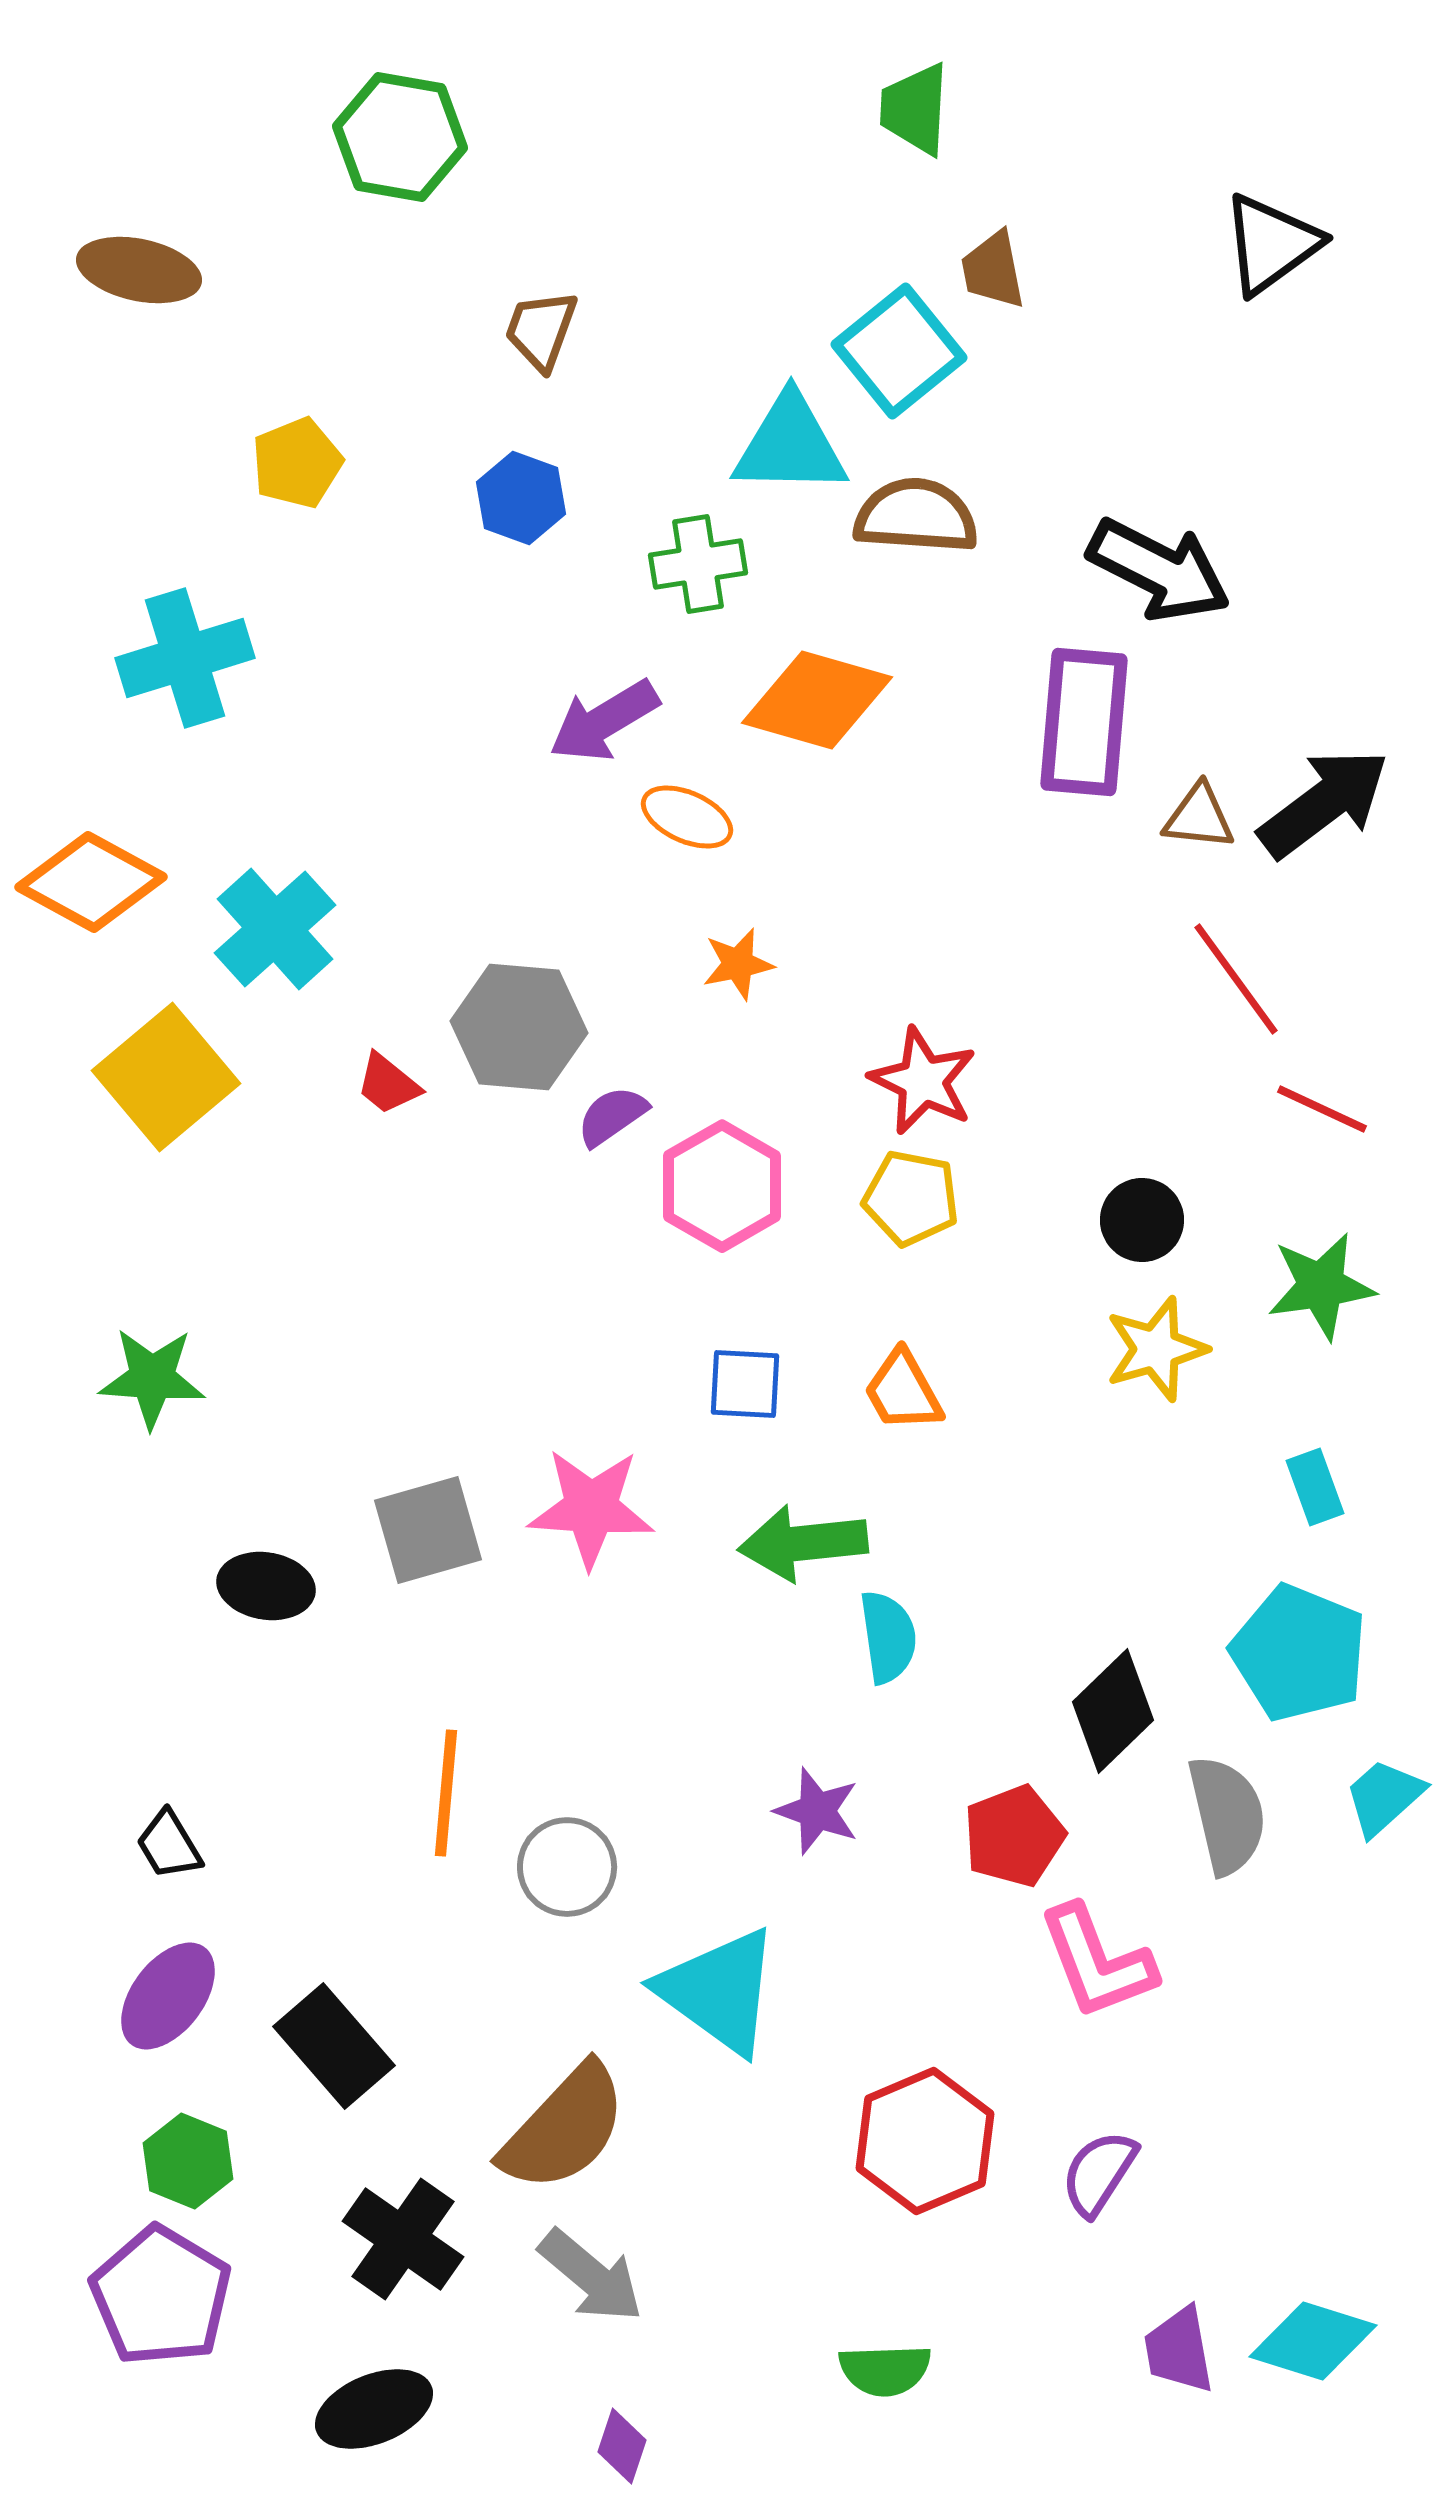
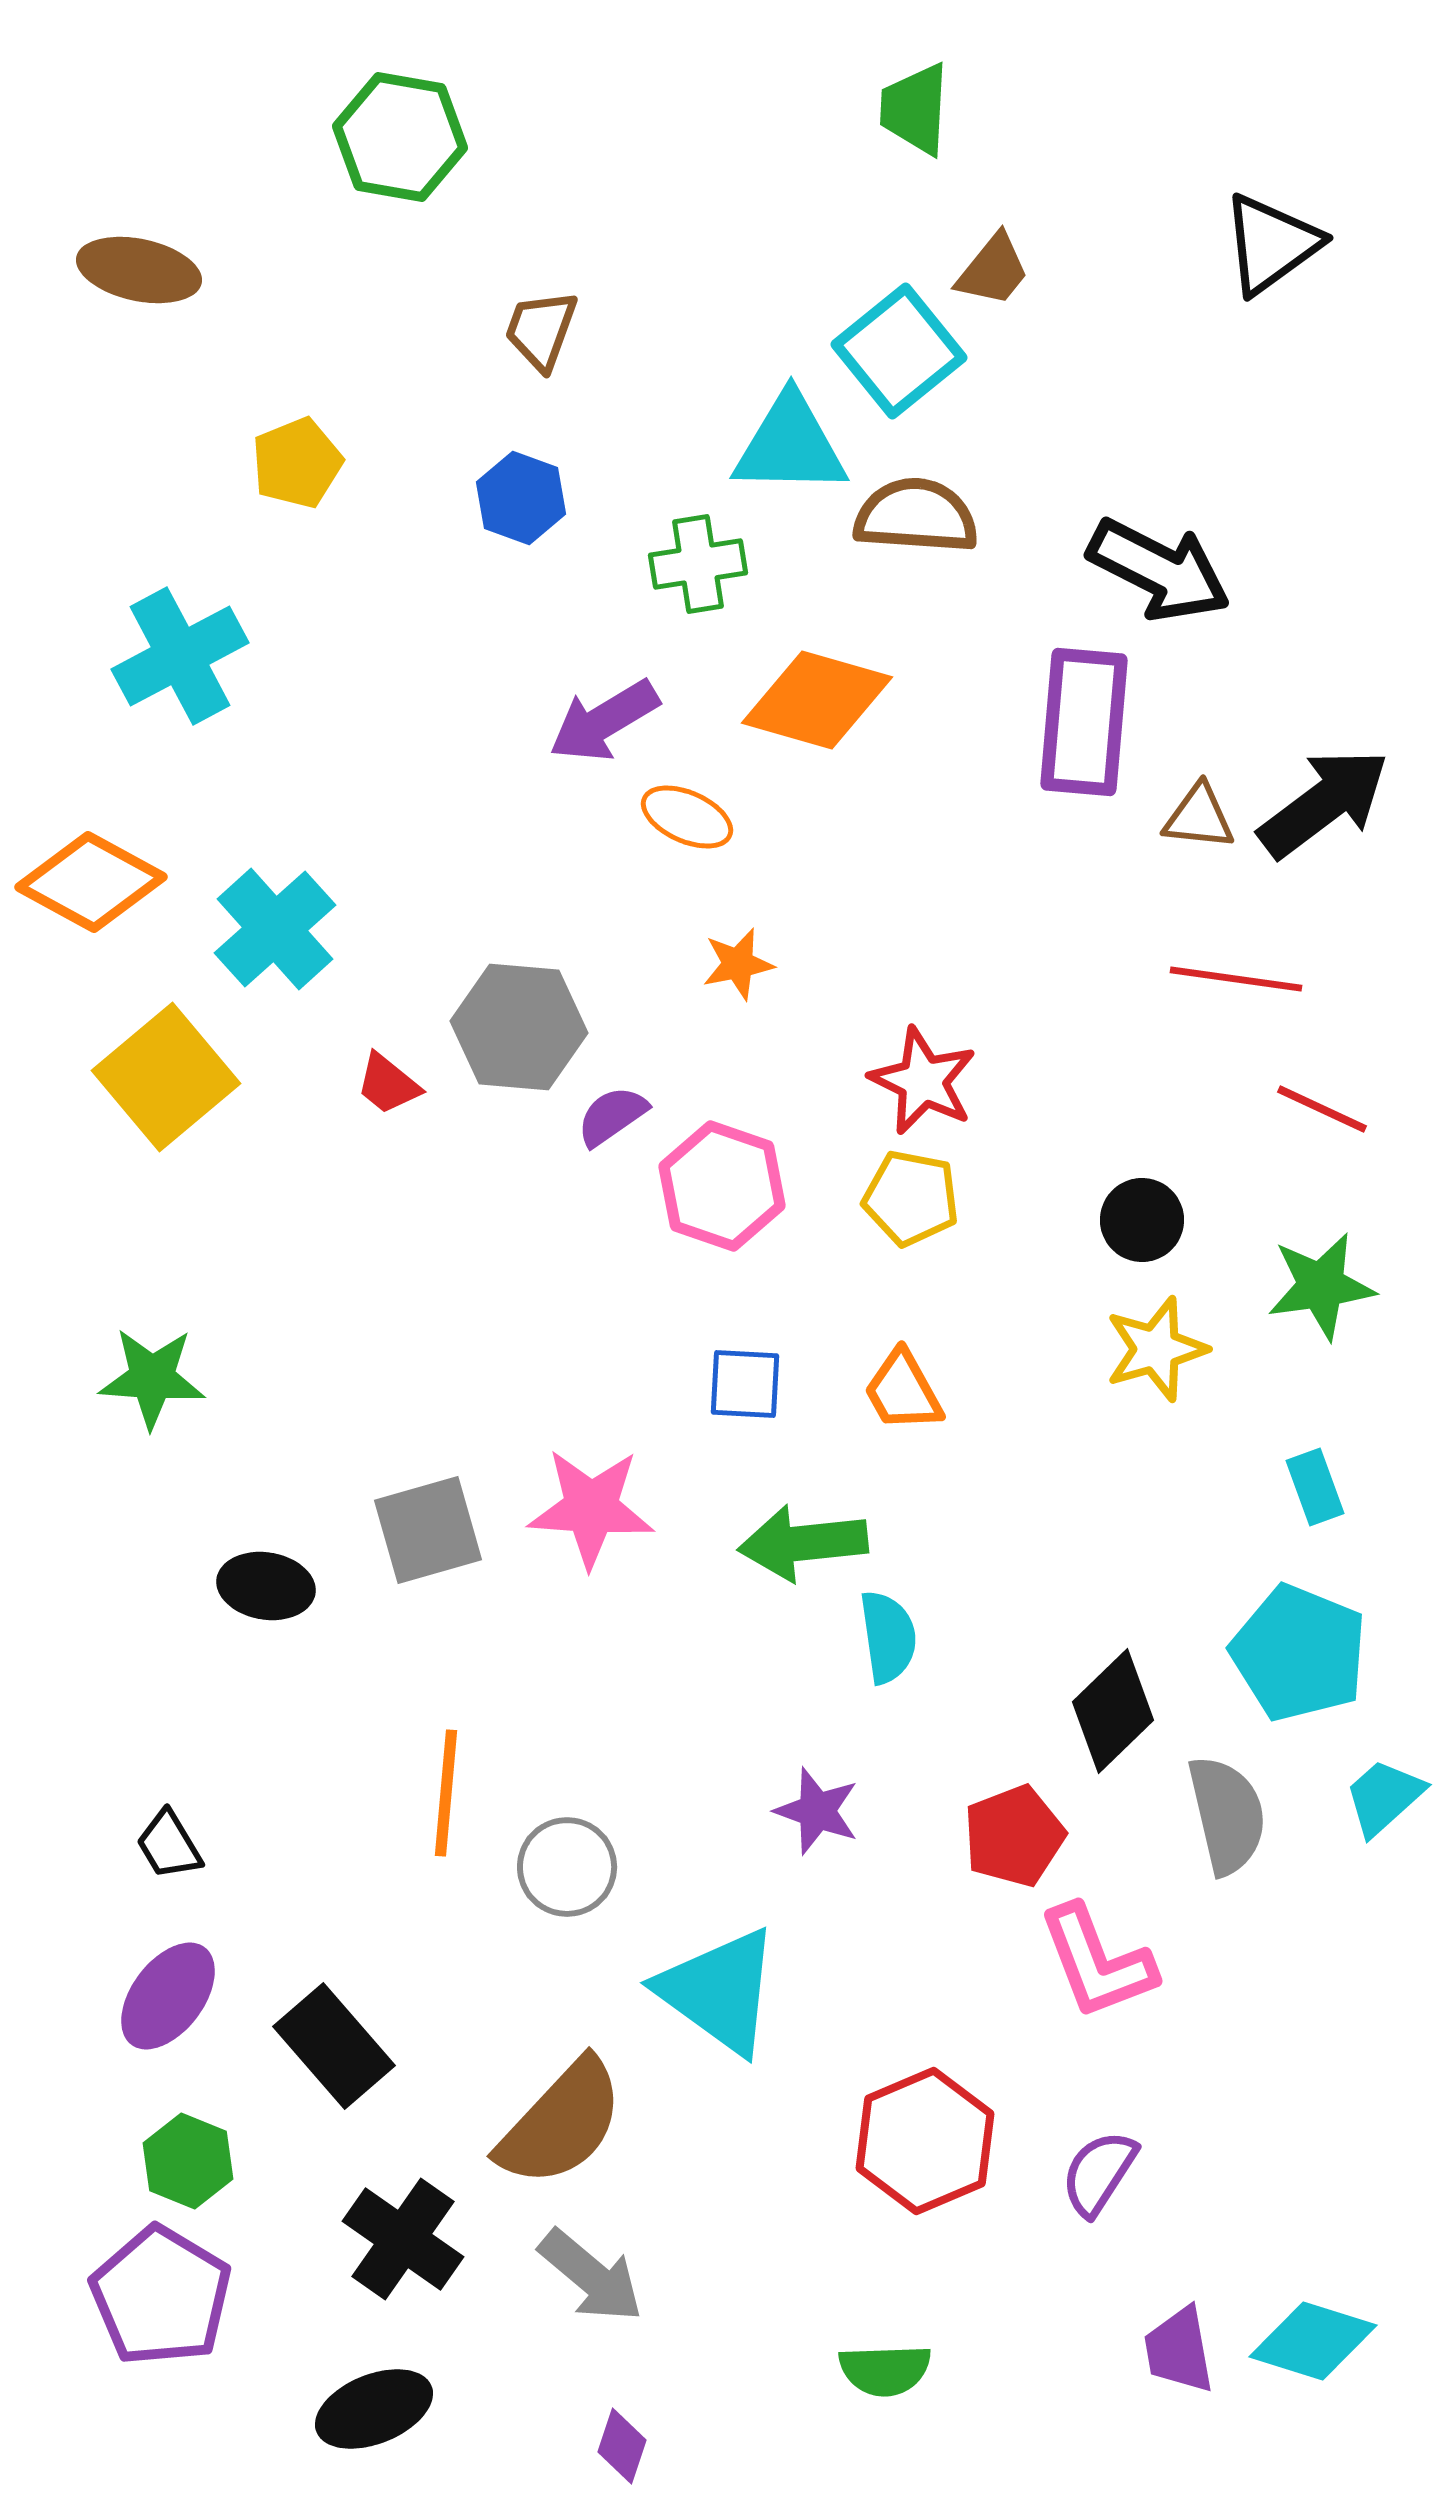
brown trapezoid at (993, 270): rotated 130 degrees counterclockwise
cyan cross at (185, 658): moved 5 px left, 2 px up; rotated 11 degrees counterclockwise
red line at (1236, 979): rotated 46 degrees counterclockwise
pink hexagon at (722, 1186): rotated 11 degrees counterclockwise
brown semicircle at (564, 2128): moved 3 px left, 5 px up
